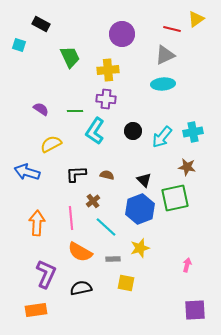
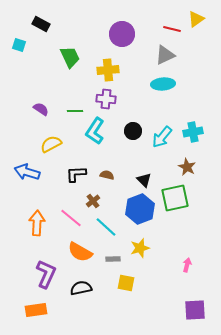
brown star: rotated 18 degrees clockwise
pink line: rotated 45 degrees counterclockwise
